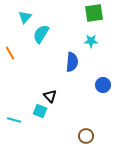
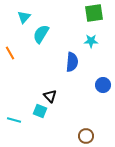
cyan triangle: moved 1 px left
